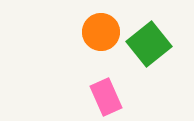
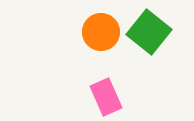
green square: moved 12 px up; rotated 12 degrees counterclockwise
